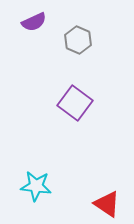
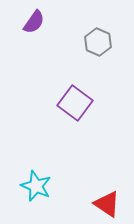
purple semicircle: rotated 30 degrees counterclockwise
gray hexagon: moved 20 px right, 2 px down
cyan star: rotated 16 degrees clockwise
